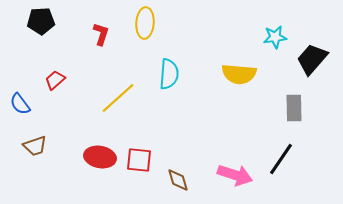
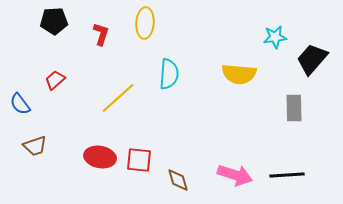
black pentagon: moved 13 px right
black line: moved 6 px right, 16 px down; rotated 52 degrees clockwise
